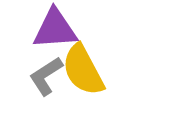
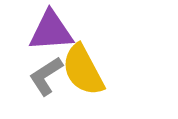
purple triangle: moved 4 px left, 2 px down
